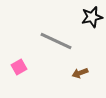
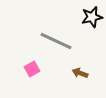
pink square: moved 13 px right, 2 px down
brown arrow: rotated 42 degrees clockwise
